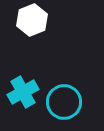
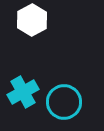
white hexagon: rotated 8 degrees counterclockwise
